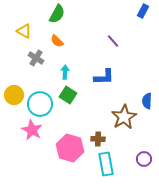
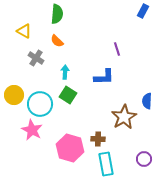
green semicircle: rotated 24 degrees counterclockwise
purple line: moved 4 px right, 8 px down; rotated 24 degrees clockwise
